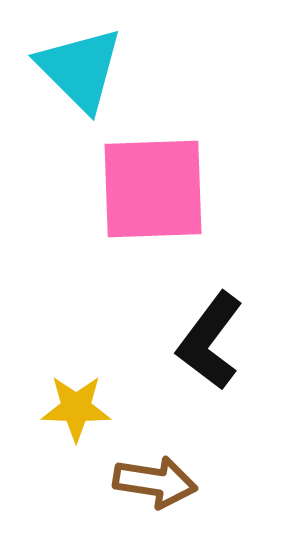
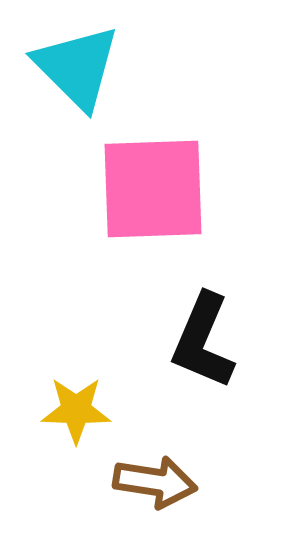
cyan triangle: moved 3 px left, 2 px up
black L-shape: moved 7 px left; rotated 14 degrees counterclockwise
yellow star: moved 2 px down
